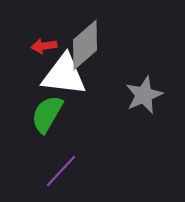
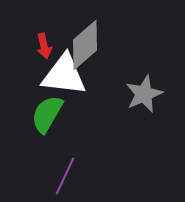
red arrow: rotated 95 degrees counterclockwise
gray star: moved 1 px up
purple line: moved 4 px right, 5 px down; rotated 18 degrees counterclockwise
